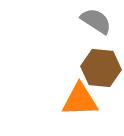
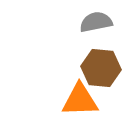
gray semicircle: moved 1 px down; rotated 44 degrees counterclockwise
